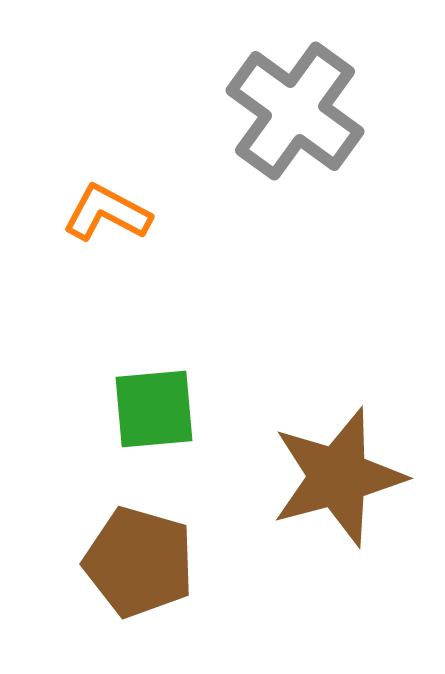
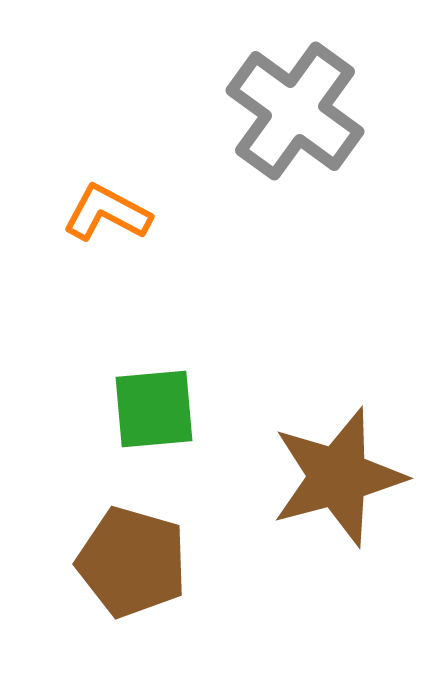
brown pentagon: moved 7 px left
